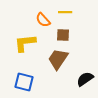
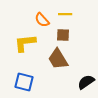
yellow line: moved 2 px down
orange semicircle: moved 1 px left
brown trapezoid: rotated 65 degrees counterclockwise
black semicircle: moved 1 px right, 3 px down
